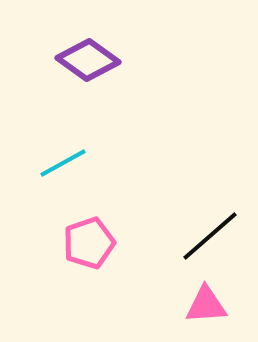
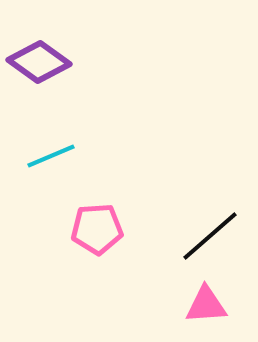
purple diamond: moved 49 px left, 2 px down
cyan line: moved 12 px left, 7 px up; rotated 6 degrees clockwise
pink pentagon: moved 8 px right, 14 px up; rotated 15 degrees clockwise
